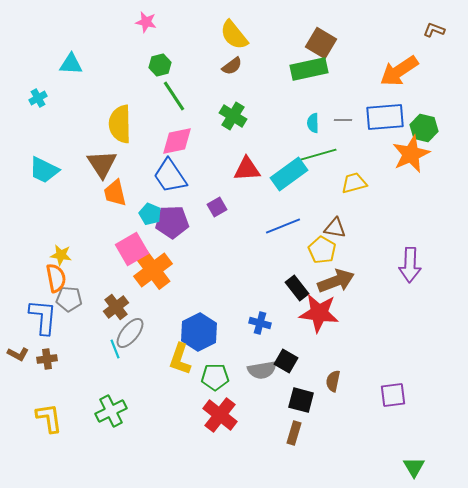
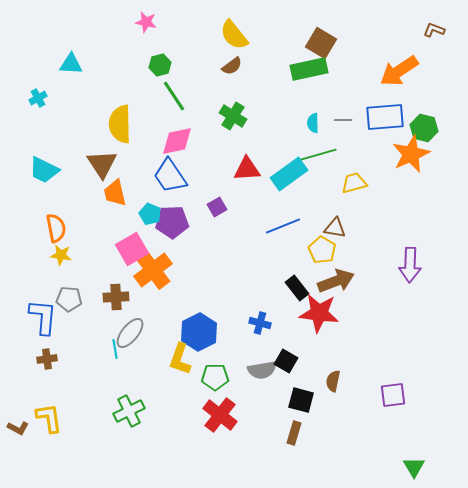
orange semicircle at (56, 278): moved 50 px up
brown cross at (116, 307): moved 10 px up; rotated 35 degrees clockwise
cyan line at (115, 349): rotated 12 degrees clockwise
brown L-shape at (18, 354): moved 74 px down
green cross at (111, 411): moved 18 px right
